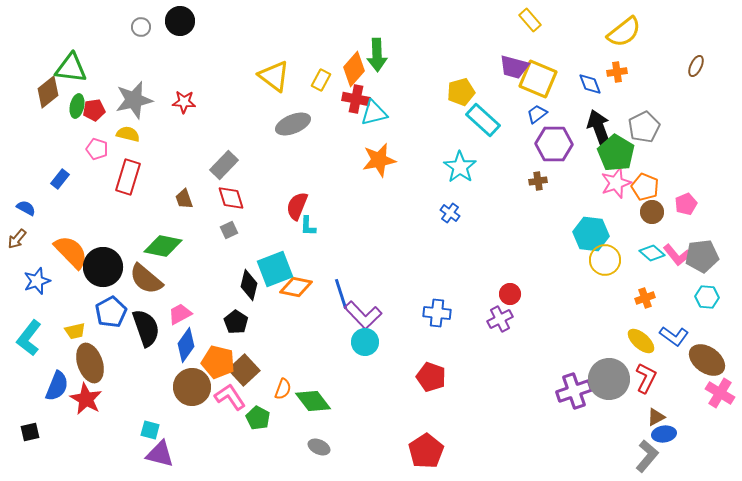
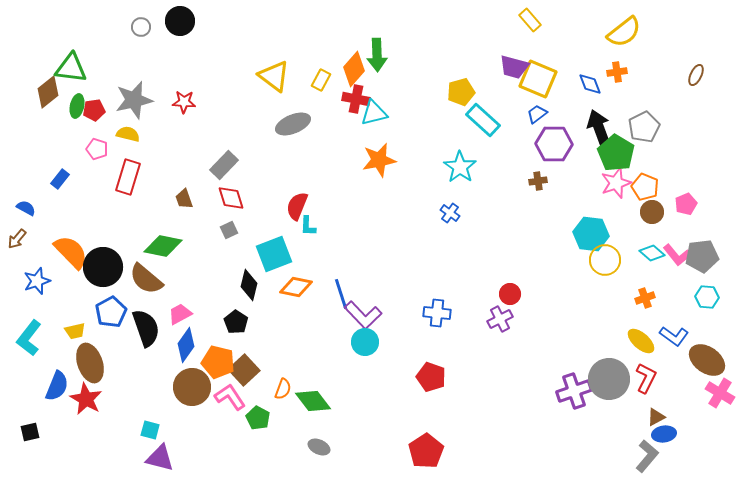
brown ellipse at (696, 66): moved 9 px down
cyan square at (275, 269): moved 1 px left, 15 px up
purple triangle at (160, 454): moved 4 px down
